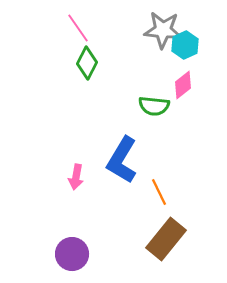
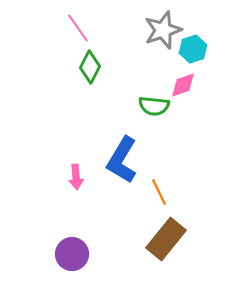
gray star: rotated 24 degrees counterclockwise
cyan hexagon: moved 8 px right, 4 px down; rotated 8 degrees clockwise
green diamond: moved 3 px right, 4 px down
pink diamond: rotated 20 degrees clockwise
pink arrow: rotated 15 degrees counterclockwise
